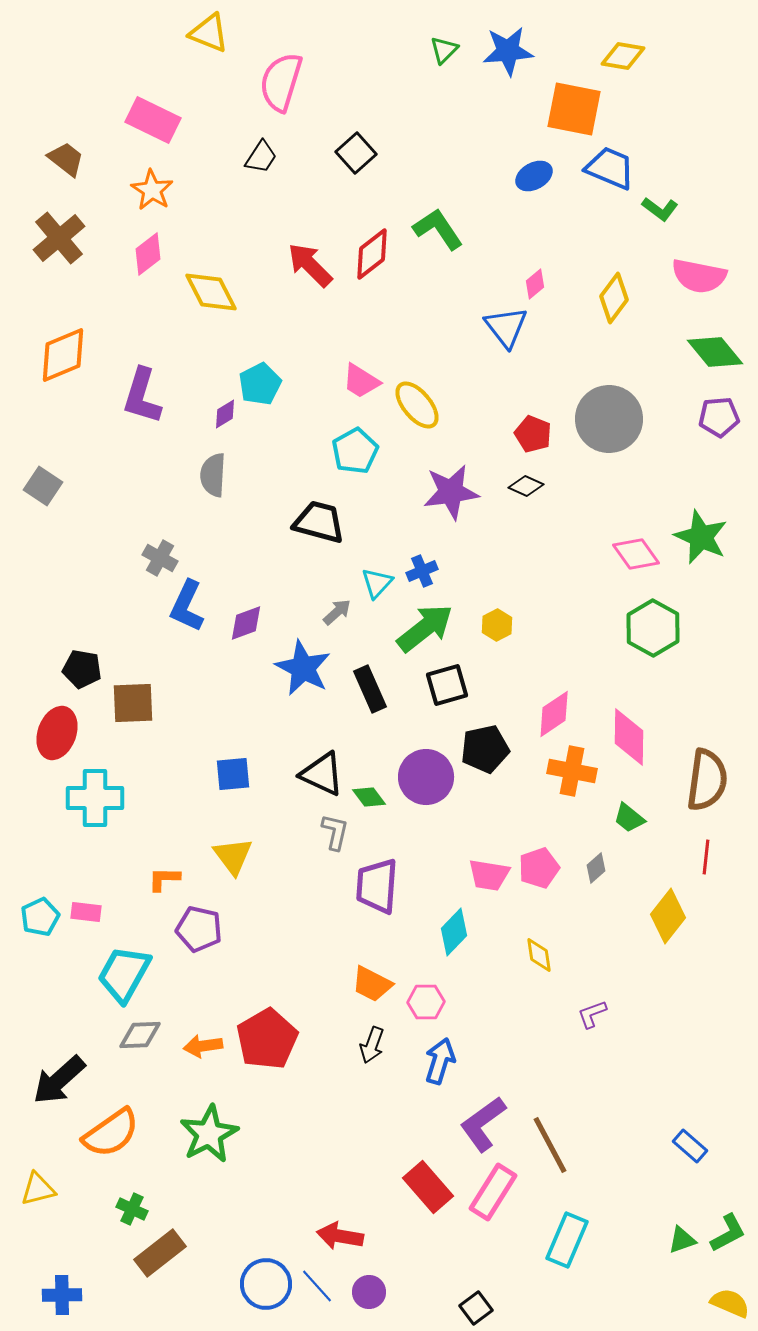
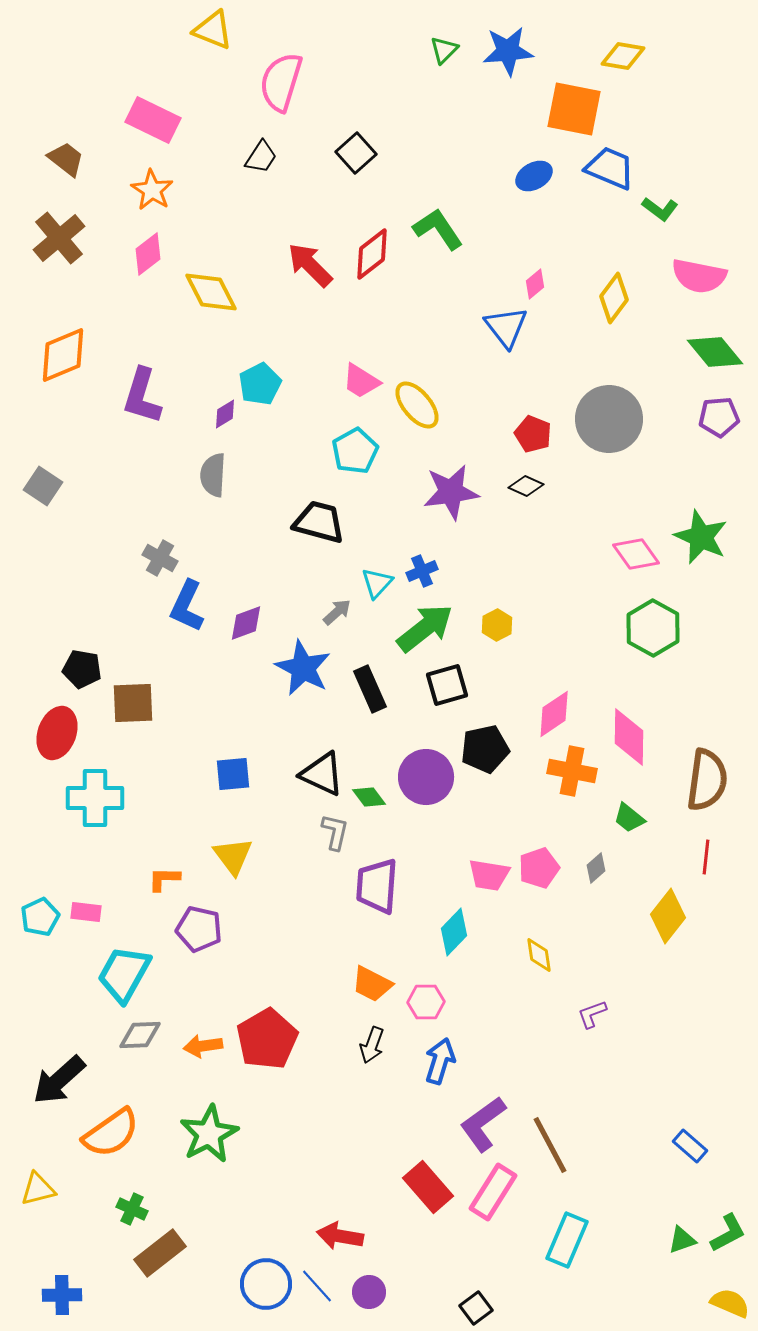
yellow triangle at (209, 33): moved 4 px right, 3 px up
